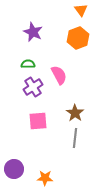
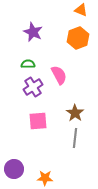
orange triangle: rotated 32 degrees counterclockwise
